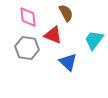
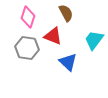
pink diamond: rotated 25 degrees clockwise
red triangle: moved 1 px down
